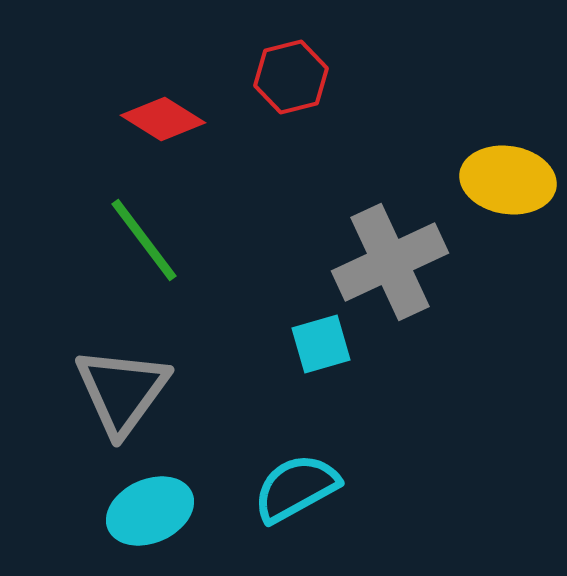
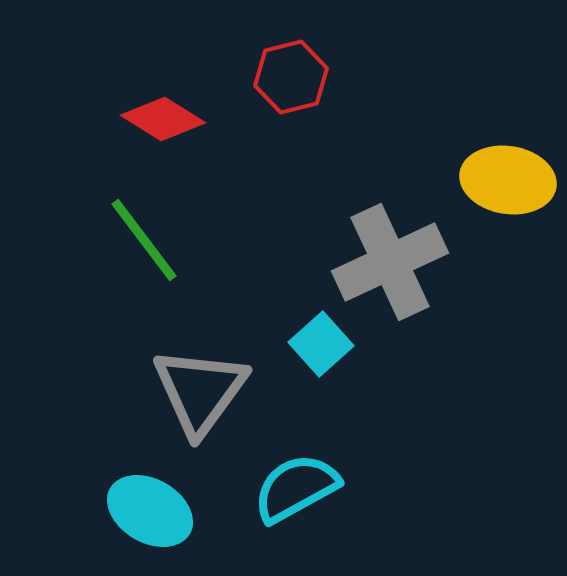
cyan square: rotated 26 degrees counterclockwise
gray triangle: moved 78 px right
cyan ellipse: rotated 54 degrees clockwise
